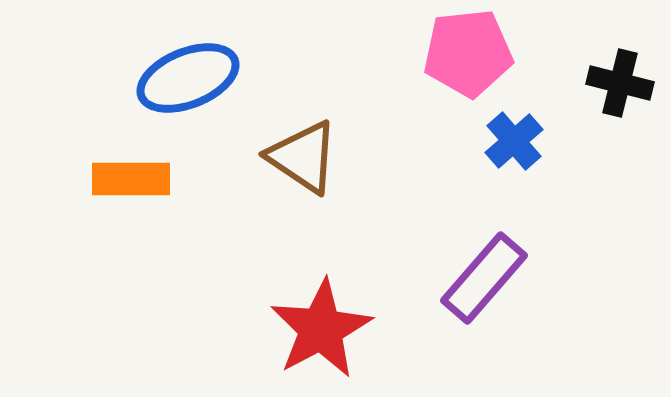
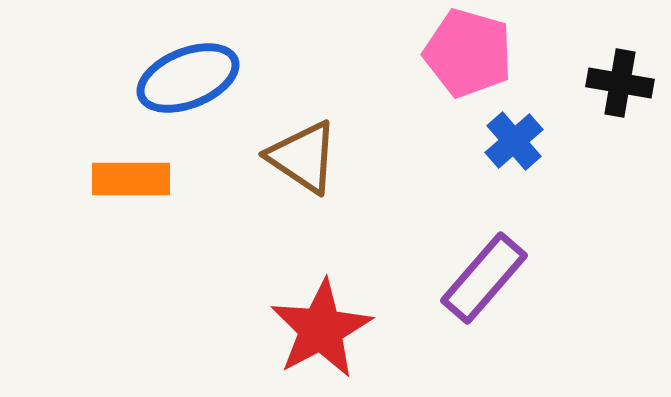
pink pentagon: rotated 22 degrees clockwise
black cross: rotated 4 degrees counterclockwise
